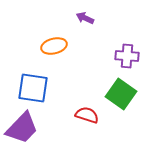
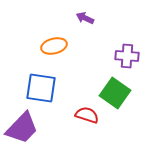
blue square: moved 8 px right
green square: moved 6 px left, 1 px up
